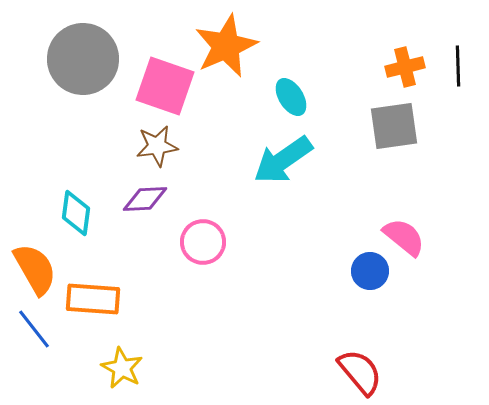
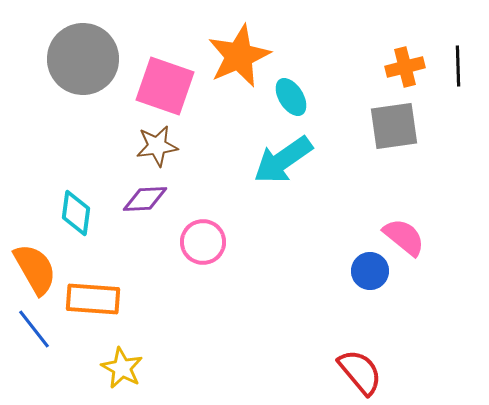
orange star: moved 13 px right, 10 px down
